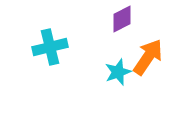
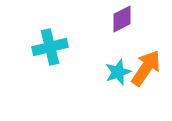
orange arrow: moved 2 px left, 11 px down
